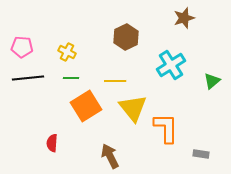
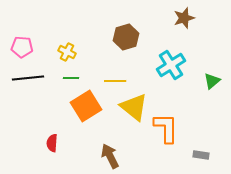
brown hexagon: rotated 10 degrees clockwise
yellow triangle: moved 1 px right, 1 px up; rotated 12 degrees counterclockwise
gray rectangle: moved 1 px down
